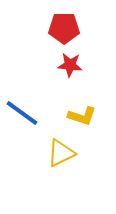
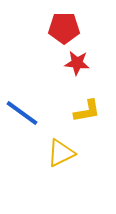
red star: moved 7 px right, 2 px up
yellow L-shape: moved 5 px right, 5 px up; rotated 28 degrees counterclockwise
